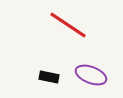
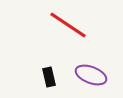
black rectangle: rotated 66 degrees clockwise
